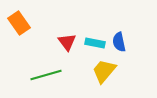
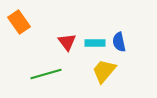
orange rectangle: moved 1 px up
cyan rectangle: rotated 12 degrees counterclockwise
green line: moved 1 px up
